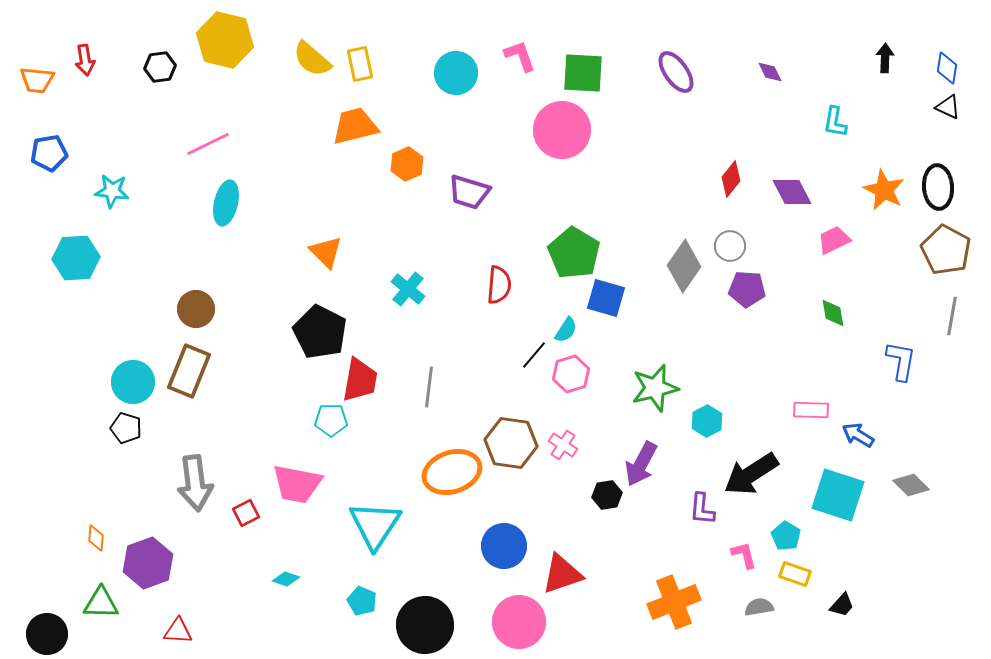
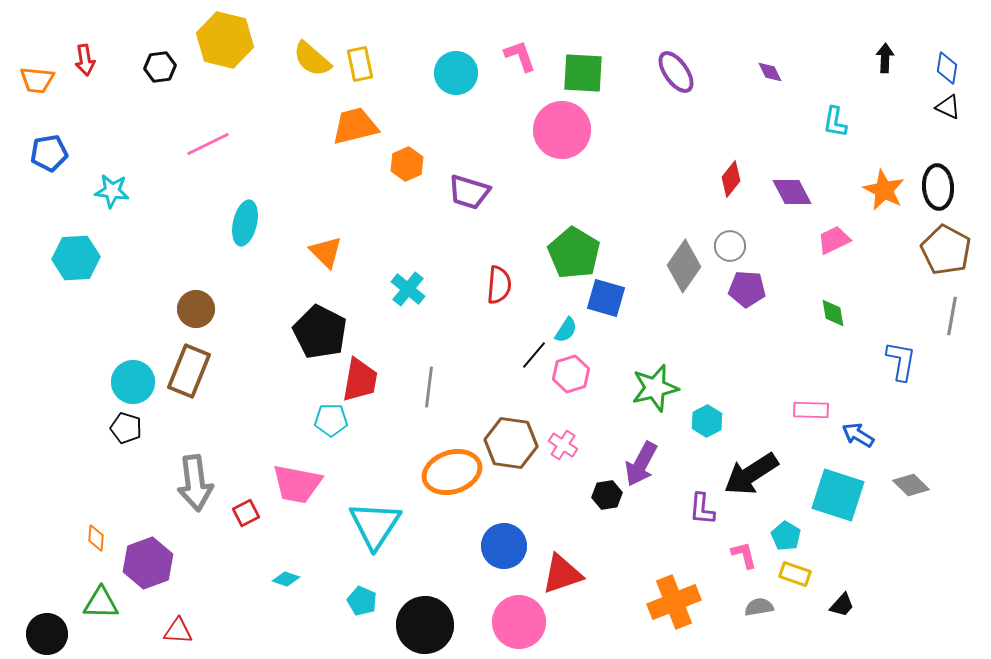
cyan ellipse at (226, 203): moved 19 px right, 20 px down
